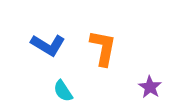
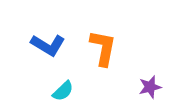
purple star: rotated 25 degrees clockwise
cyan semicircle: rotated 100 degrees counterclockwise
